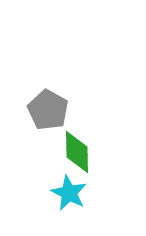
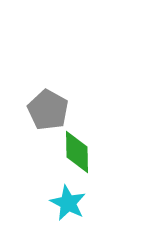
cyan star: moved 1 px left, 10 px down
